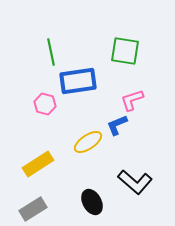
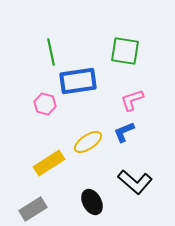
blue L-shape: moved 7 px right, 7 px down
yellow rectangle: moved 11 px right, 1 px up
